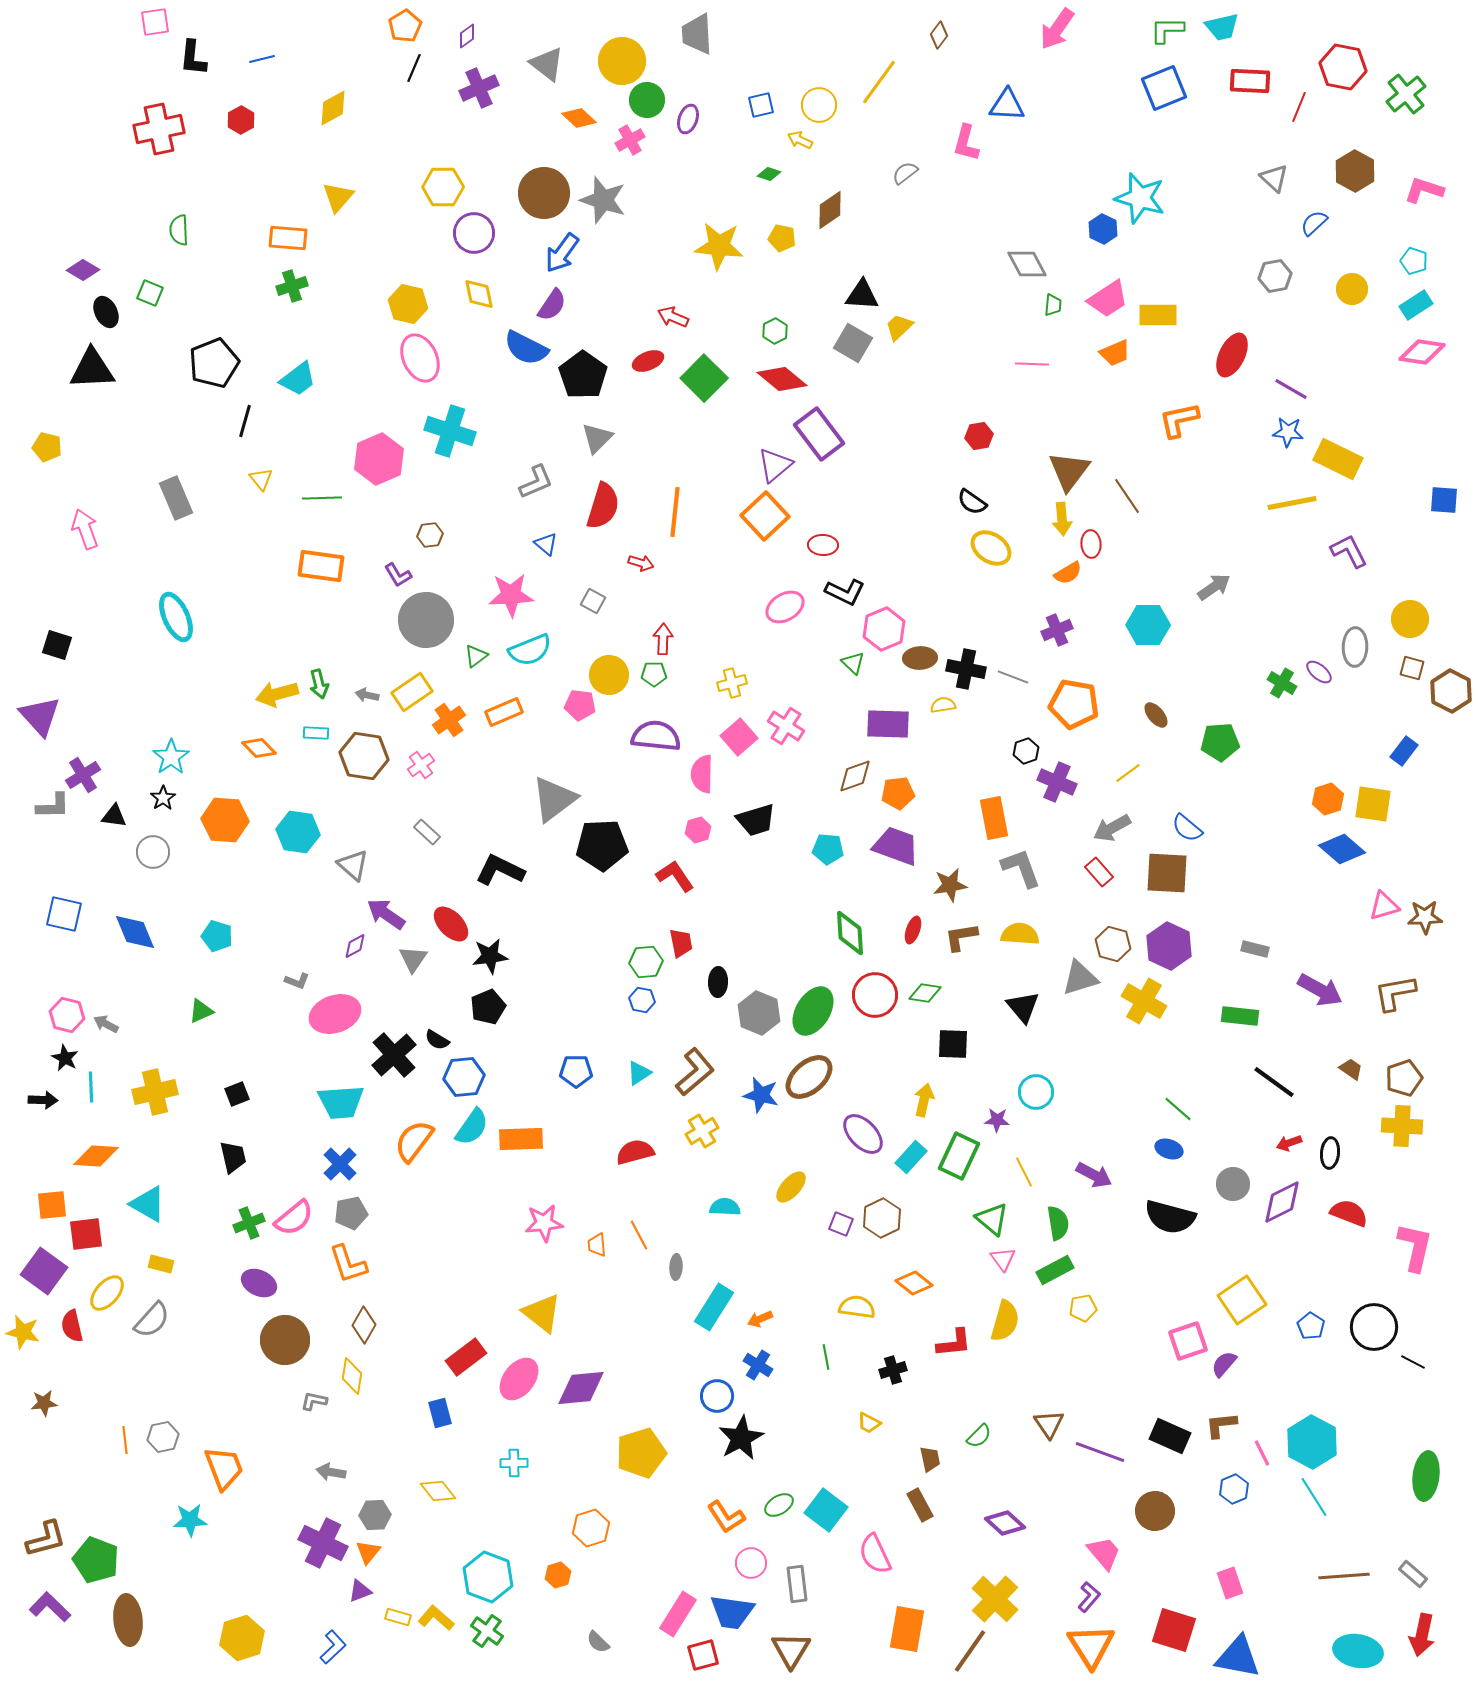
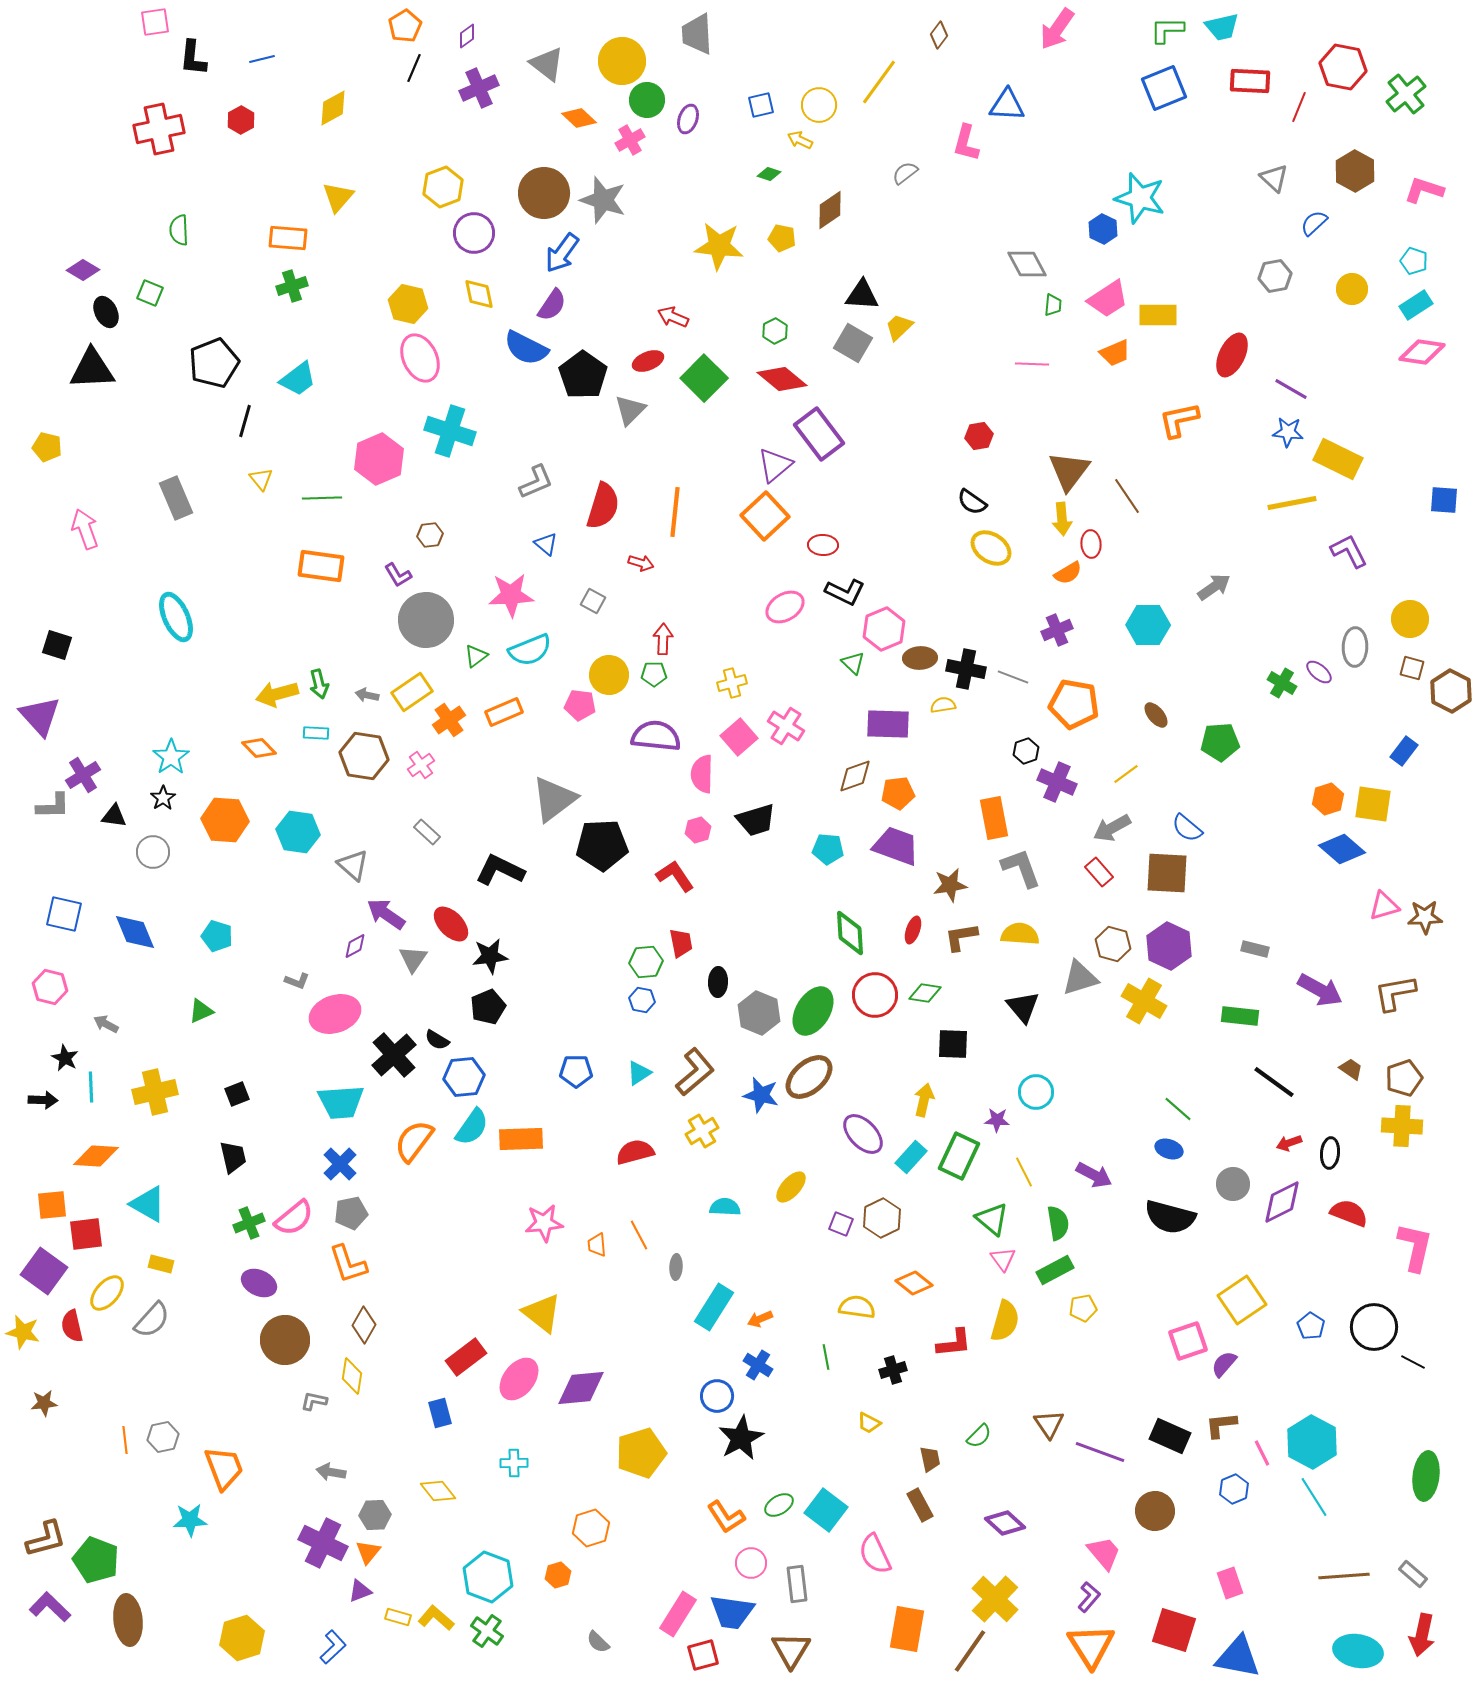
yellow hexagon at (443, 187): rotated 21 degrees counterclockwise
gray triangle at (597, 438): moved 33 px right, 28 px up
yellow line at (1128, 773): moved 2 px left, 1 px down
pink hexagon at (67, 1015): moved 17 px left, 28 px up
